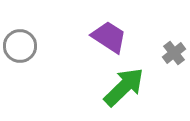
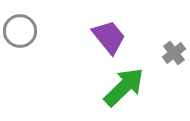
purple trapezoid: rotated 18 degrees clockwise
gray circle: moved 15 px up
